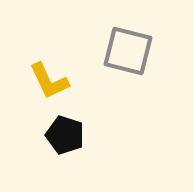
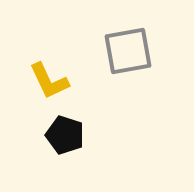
gray square: rotated 24 degrees counterclockwise
